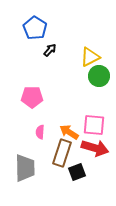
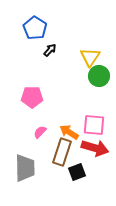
yellow triangle: rotated 30 degrees counterclockwise
pink semicircle: rotated 40 degrees clockwise
brown rectangle: moved 1 px up
